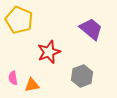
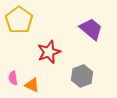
yellow pentagon: rotated 12 degrees clockwise
orange triangle: rotated 35 degrees clockwise
